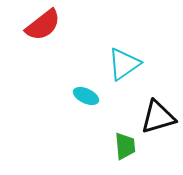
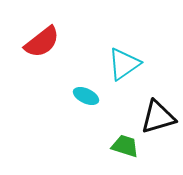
red semicircle: moved 1 px left, 17 px down
green trapezoid: rotated 68 degrees counterclockwise
